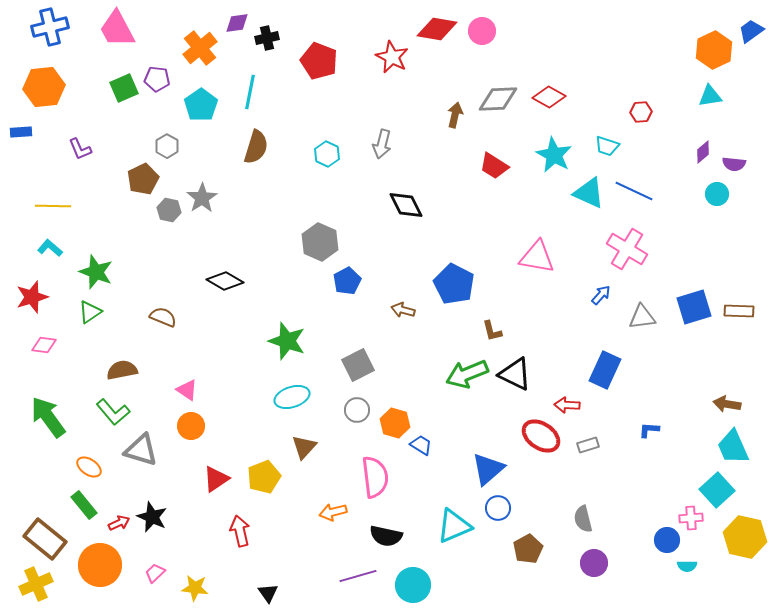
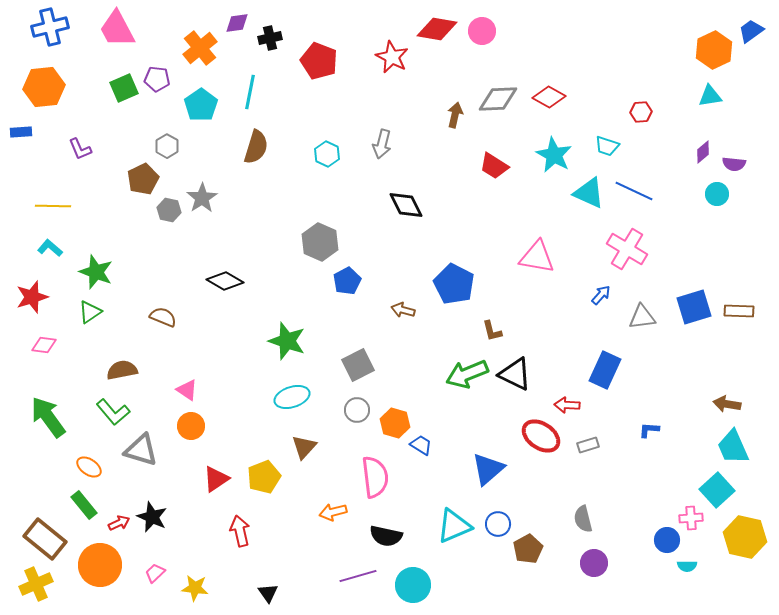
black cross at (267, 38): moved 3 px right
blue circle at (498, 508): moved 16 px down
